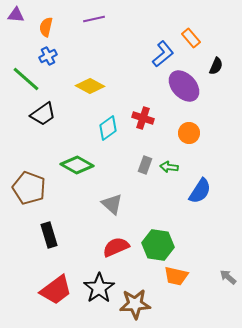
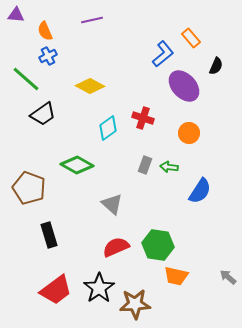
purple line: moved 2 px left, 1 px down
orange semicircle: moved 1 px left, 4 px down; rotated 36 degrees counterclockwise
